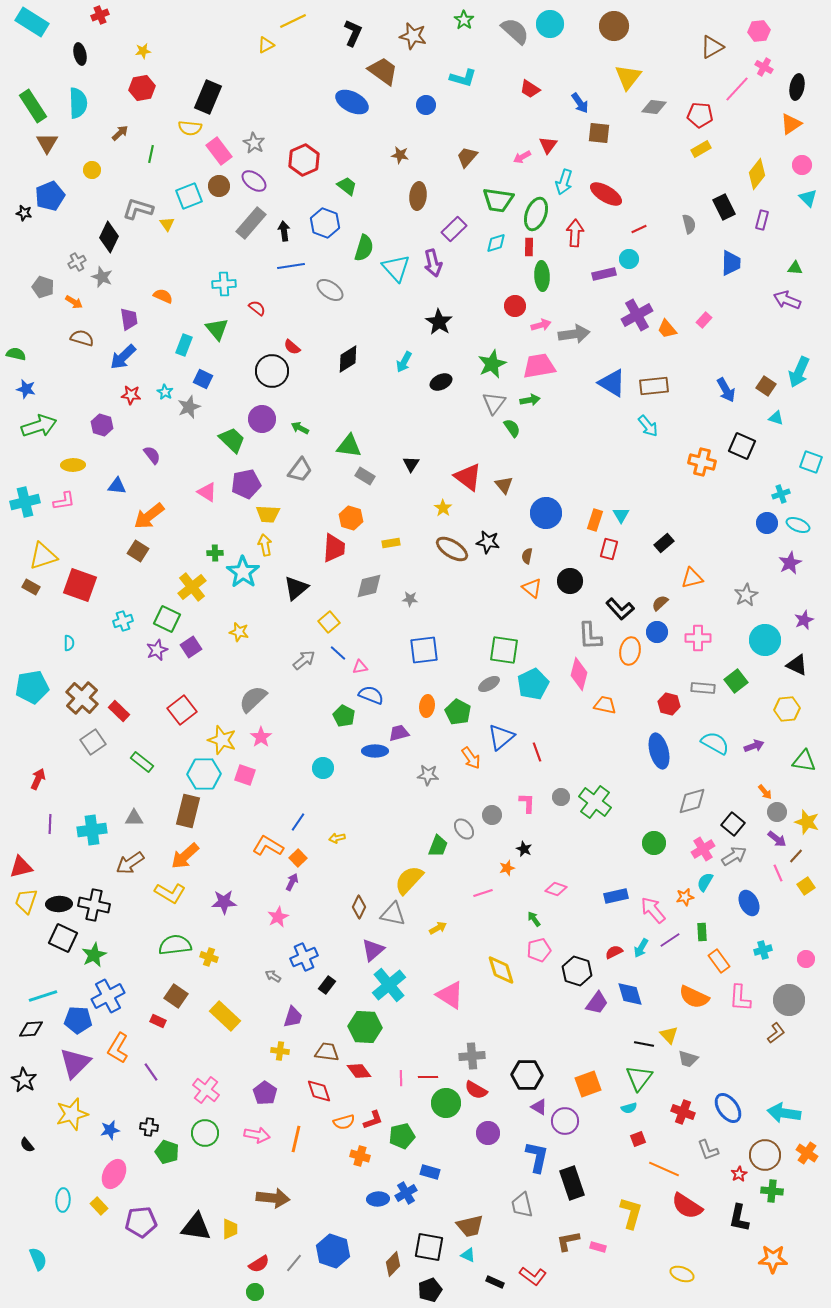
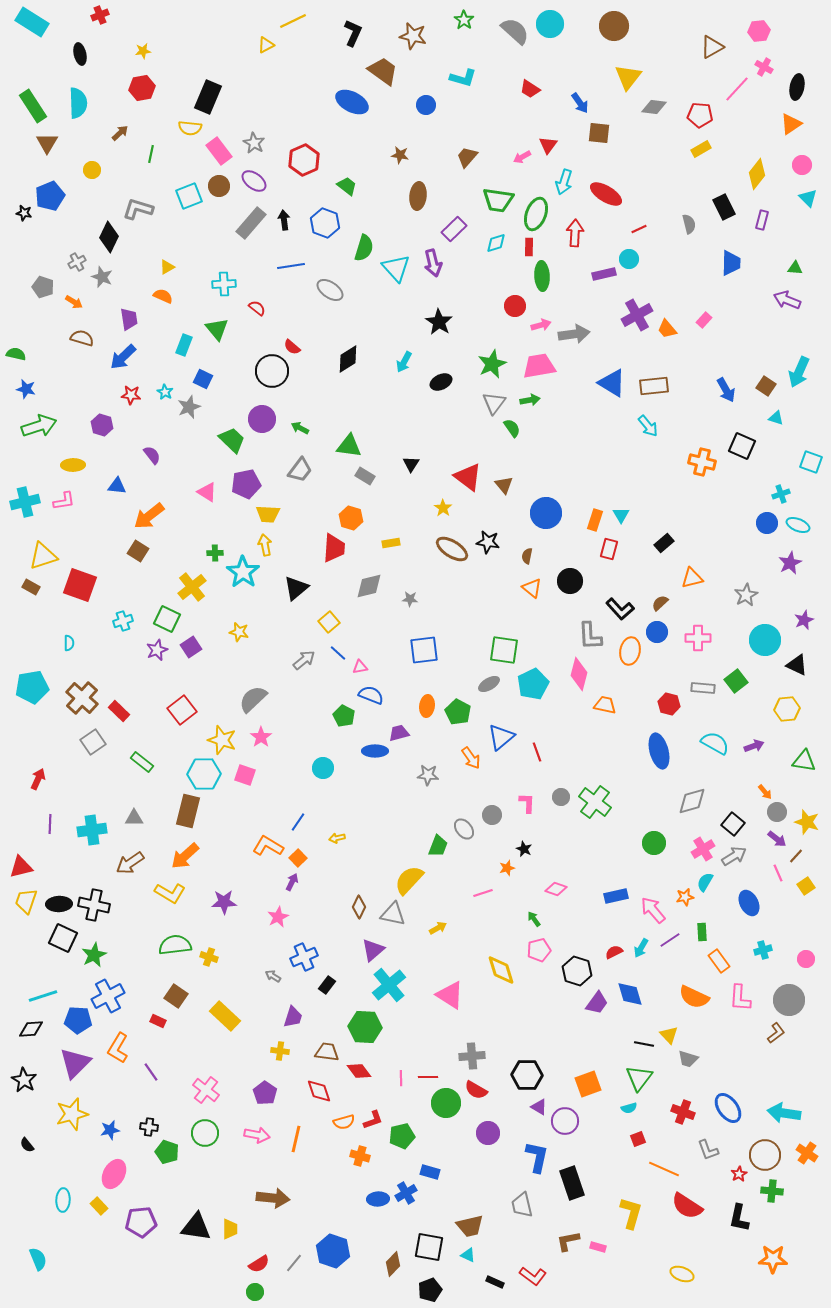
yellow triangle at (167, 224): moved 43 px down; rotated 35 degrees clockwise
black arrow at (284, 231): moved 11 px up
